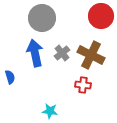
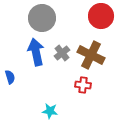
blue arrow: moved 1 px right, 1 px up
